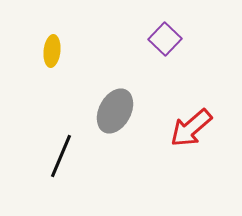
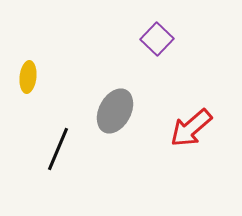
purple square: moved 8 px left
yellow ellipse: moved 24 px left, 26 px down
black line: moved 3 px left, 7 px up
